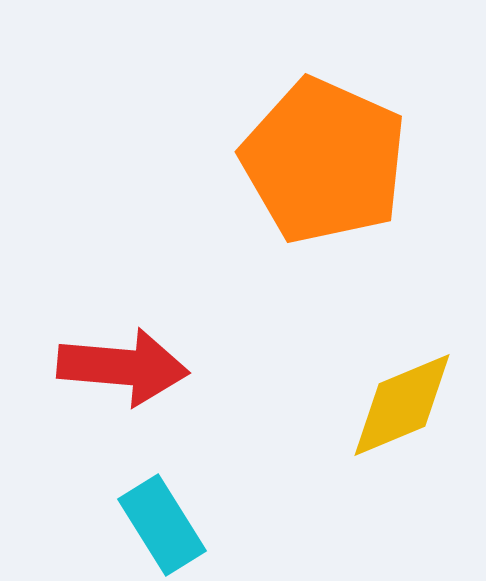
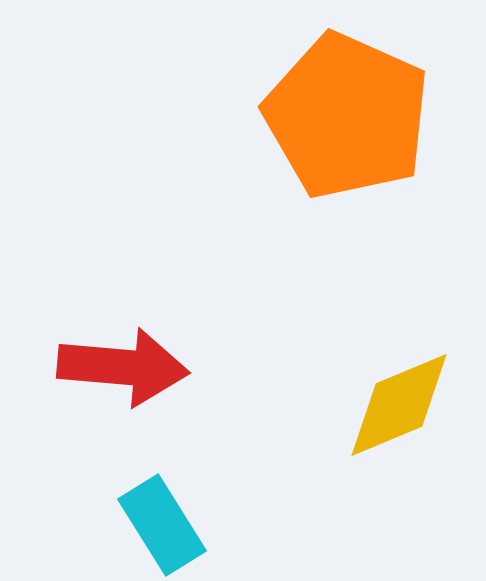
orange pentagon: moved 23 px right, 45 px up
yellow diamond: moved 3 px left
